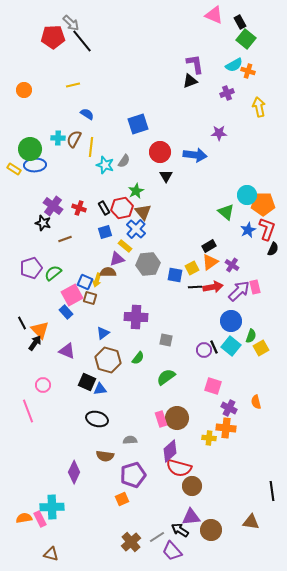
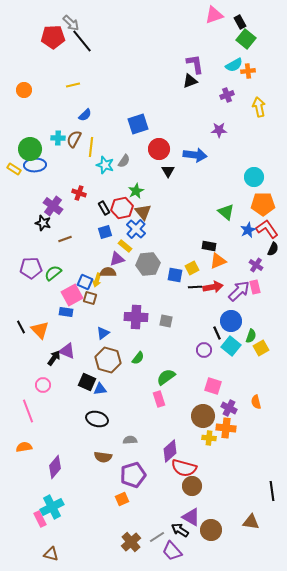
pink triangle at (214, 15): rotated 42 degrees counterclockwise
orange cross at (248, 71): rotated 24 degrees counterclockwise
purple cross at (227, 93): moved 2 px down
blue semicircle at (87, 114): moved 2 px left, 1 px down; rotated 104 degrees clockwise
purple star at (219, 133): moved 3 px up
red circle at (160, 152): moved 1 px left, 3 px up
black triangle at (166, 176): moved 2 px right, 5 px up
cyan circle at (247, 195): moved 7 px right, 18 px up
red cross at (79, 208): moved 15 px up
red L-shape at (267, 229): rotated 55 degrees counterclockwise
black rectangle at (209, 246): rotated 40 degrees clockwise
orange triangle at (210, 262): moved 8 px right, 1 px up; rotated 12 degrees clockwise
purple cross at (232, 265): moved 24 px right
purple pentagon at (31, 268): rotated 15 degrees clockwise
blue rectangle at (66, 312): rotated 40 degrees counterclockwise
black line at (22, 323): moved 1 px left, 4 px down
gray square at (166, 340): moved 19 px up
black arrow at (35, 343): moved 19 px right, 15 px down
black line at (214, 347): moved 3 px right, 14 px up
brown circle at (177, 418): moved 26 px right, 2 px up
pink rectangle at (161, 419): moved 2 px left, 20 px up
brown semicircle at (105, 456): moved 2 px left, 1 px down
red semicircle at (179, 468): moved 5 px right
purple diamond at (74, 472): moved 19 px left, 5 px up; rotated 15 degrees clockwise
cyan cross at (52, 507): rotated 25 degrees counterclockwise
purple triangle at (191, 517): rotated 36 degrees clockwise
orange semicircle at (24, 518): moved 71 px up
